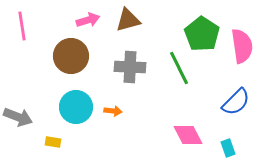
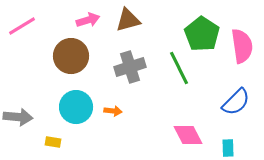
pink line: rotated 68 degrees clockwise
gray cross: rotated 20 degrees counterclockwise
gray arrow: rotated 16 degrees counterclockwise
cyan rectangle: rotated 18 degrees clockwise
